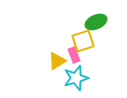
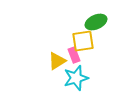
yellow square: rotated 10 degrees clockwise
